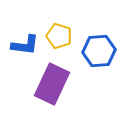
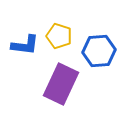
purple rectangle: moved 9 px right
